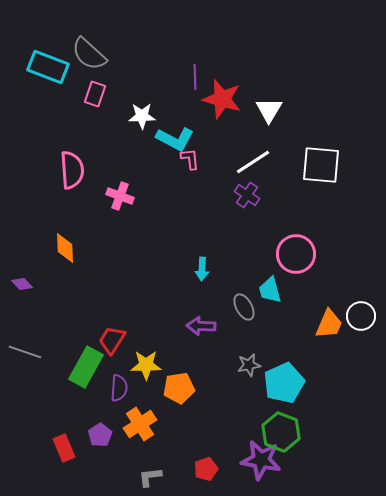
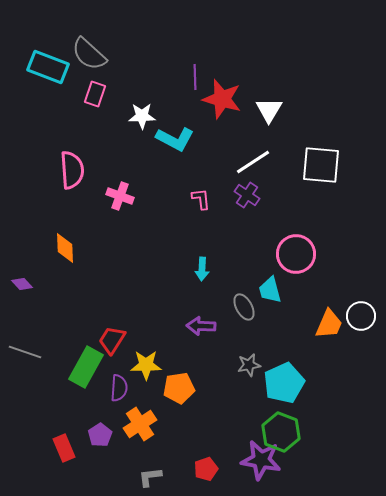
pink L-shape: moved 11 px right, 40 px down
